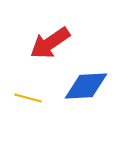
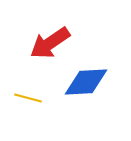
blue diamond: moved 4 px up
